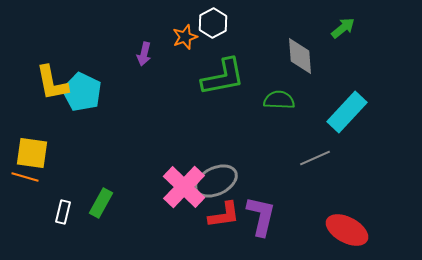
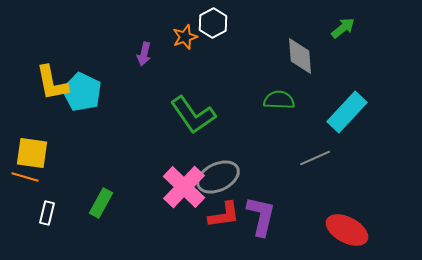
green L-shape: moved 30 px left, 38 px down; rotated 66 degrees clockwise
gray ellipse: moved 2 px right, 4 px up
white rectangle: moved 16 px left, 1 px down
